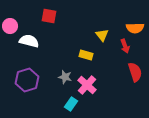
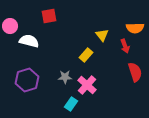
red square: rotated 21 degrees counterclockwise
yellow rectangle: rotated 64 degrees counterclockwise
gray star: rotated 16 degrees counterclockwise
